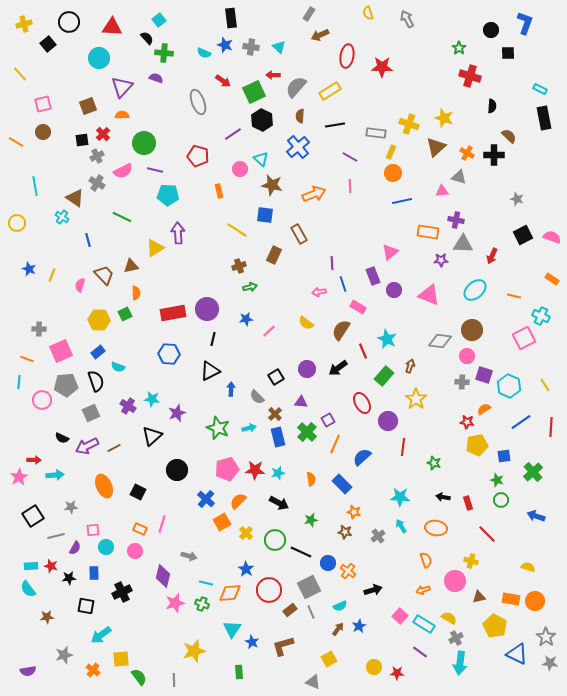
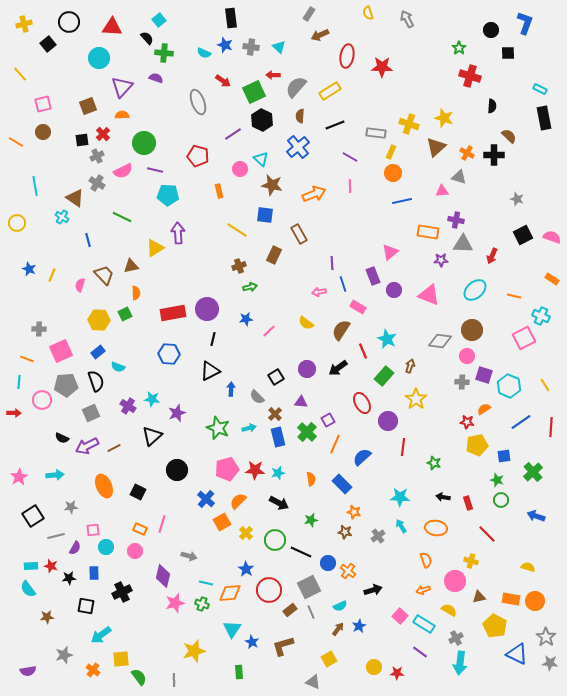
black line at (335, 125): rotated 12 degrees counterclockwise
red arrow at (34, 460): moved 20 px left, 47 px up
yellow semicircle at (449, 618): moved 8 px up
